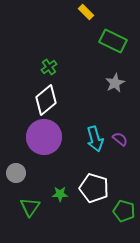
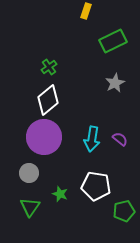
yellow rectangle: moved 1 px up; rotated 63 degrees clockwise
green rectangle: rotated 52 degrees counterclockwise
white diamond: moved 2 px right
cyan arrow: moved 3 px left; rotated 25 degrees clockwise
gray circle: moved 13 px right
white pentagon: moved 2 px right, 2 px up; rotated 8 degrees counterclockwise
green star: rotated 21 degrees clockwise
green pentagon: rotated 30 degrees counterclockwise
